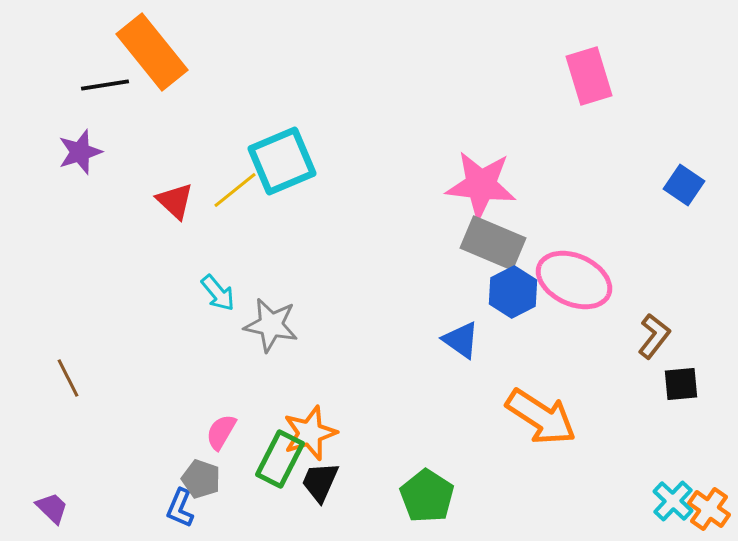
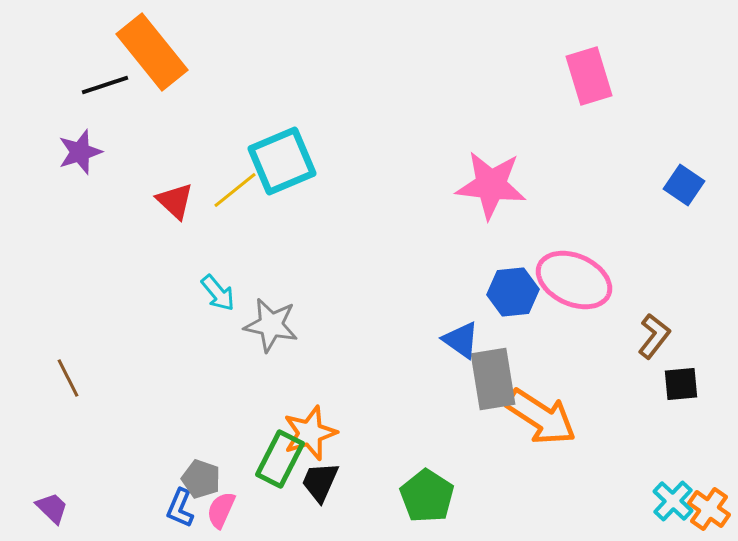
black line: rotated 9 degrees counterclockwise
pink star: moved 10 px right
gray rectangle: moved 136 px down; rotated 58 degrees clockwise
blue hexagon: rotated 21 degrees clockwise
pink semicircle: moved 78 px down; rotated 6 degrees counterclockwise
